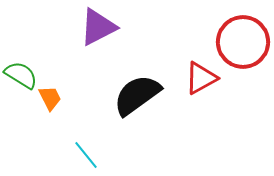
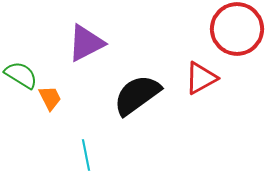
purple triangle: moved 12 px left, 16 px down
red circle: moved 6 px left, 13 px up
cyan line: rotated 28 degrees clockwise
